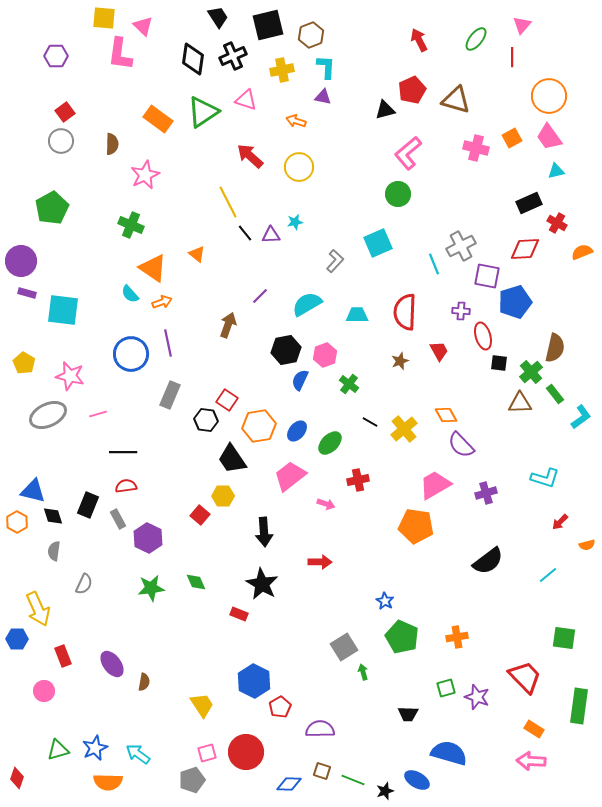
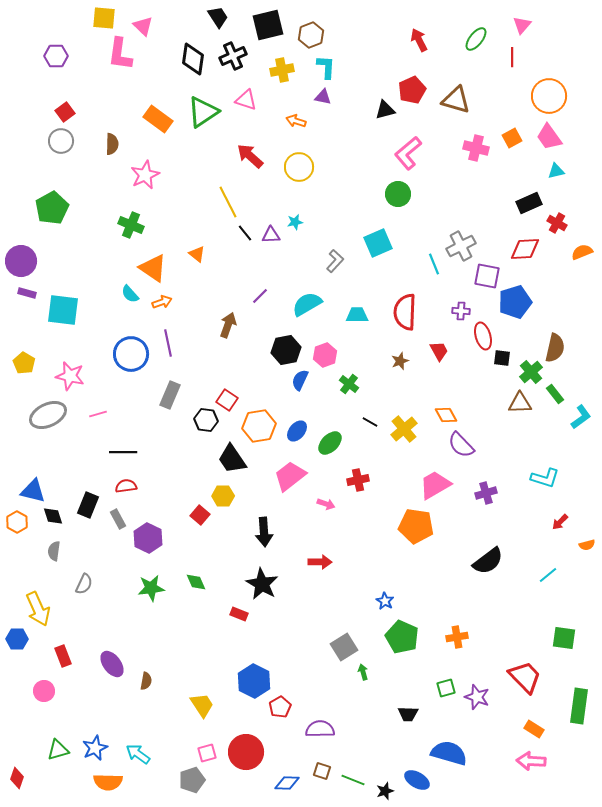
black square at (499, 363): moved 3 px right, 5 px up
brown semicircle at (144, 682): moved 2 px right, 1 px up
blue diamond at (289, 784): moved 2 px left, 1 px up
